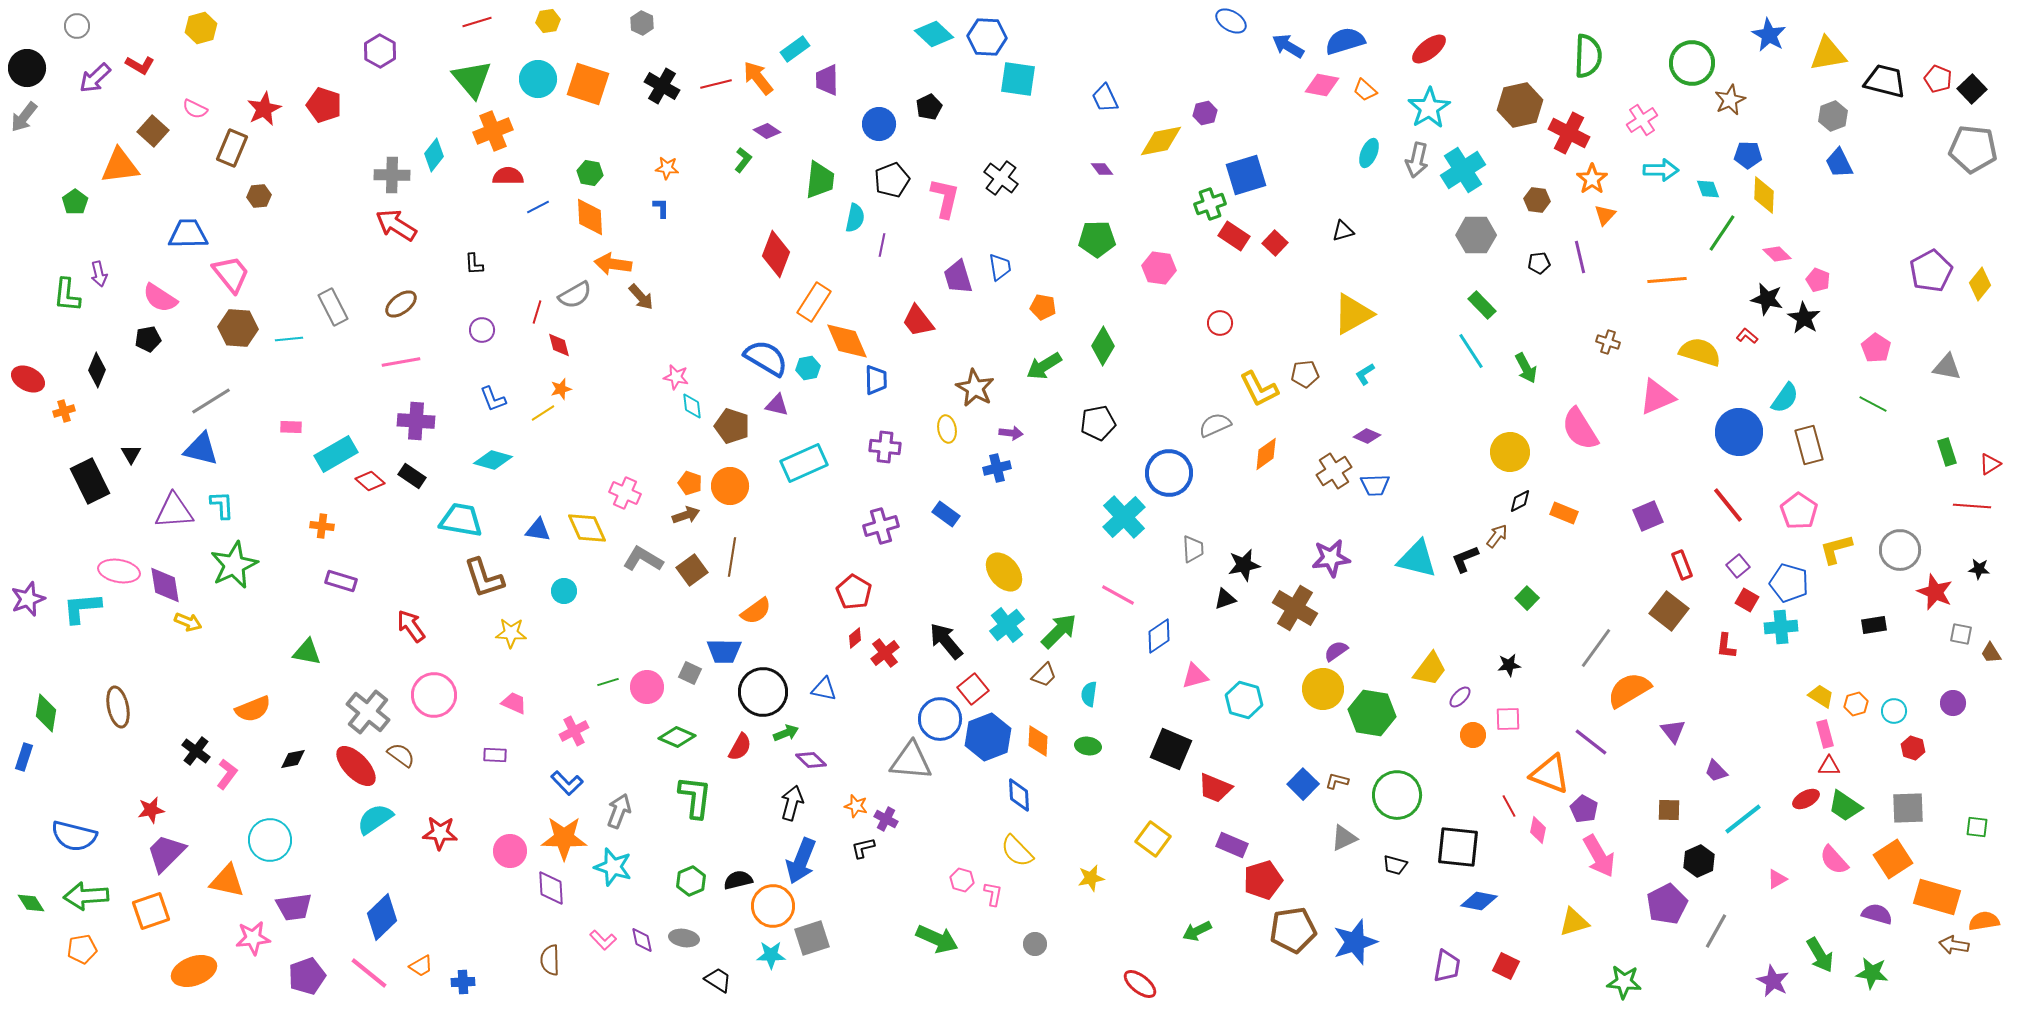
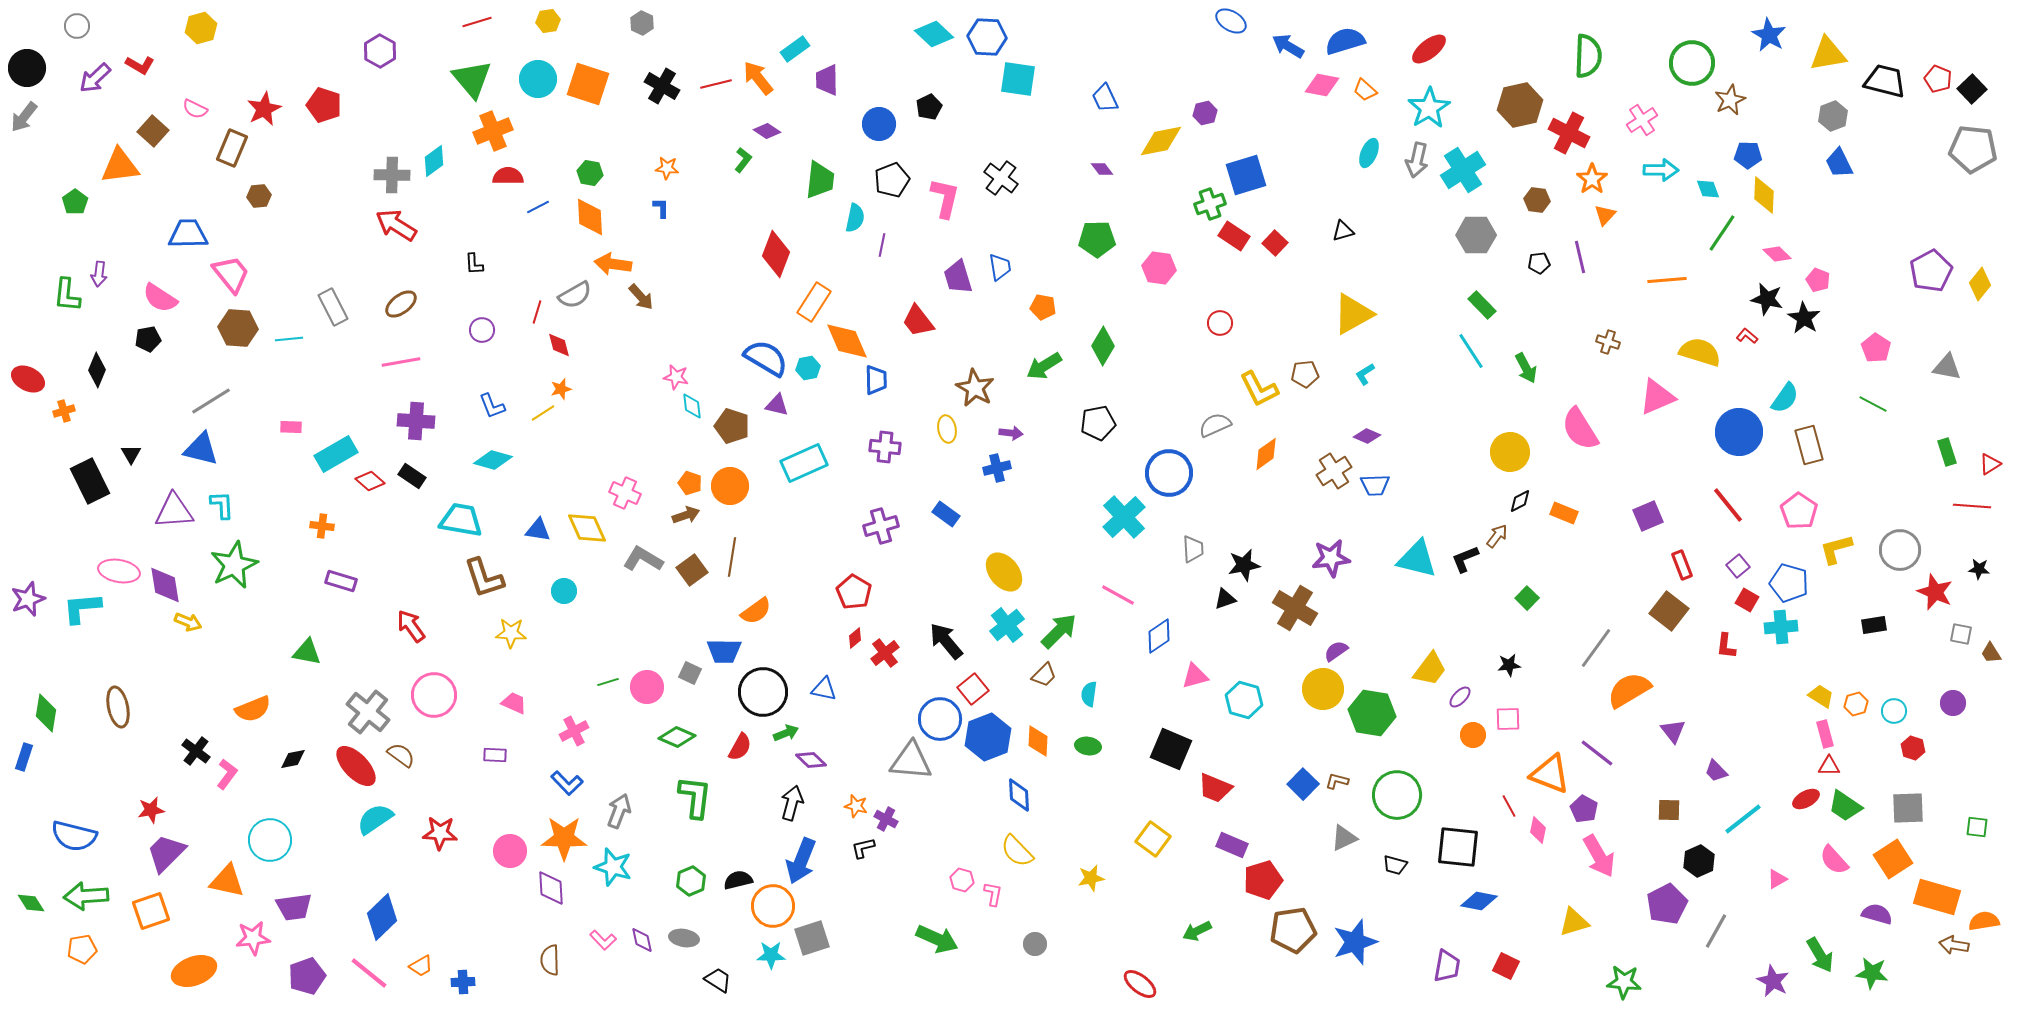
cyan diamond at (434, 155): moved 6 px down; rotated 16 degrees clockwise
purple arrow at (99, 274): rotated 20 degrees clockwise
blue L-shape at (493, 399): moved 1 px left, 7 px down
purple line at (1591, 742): moved 6 px right, 11 px down
